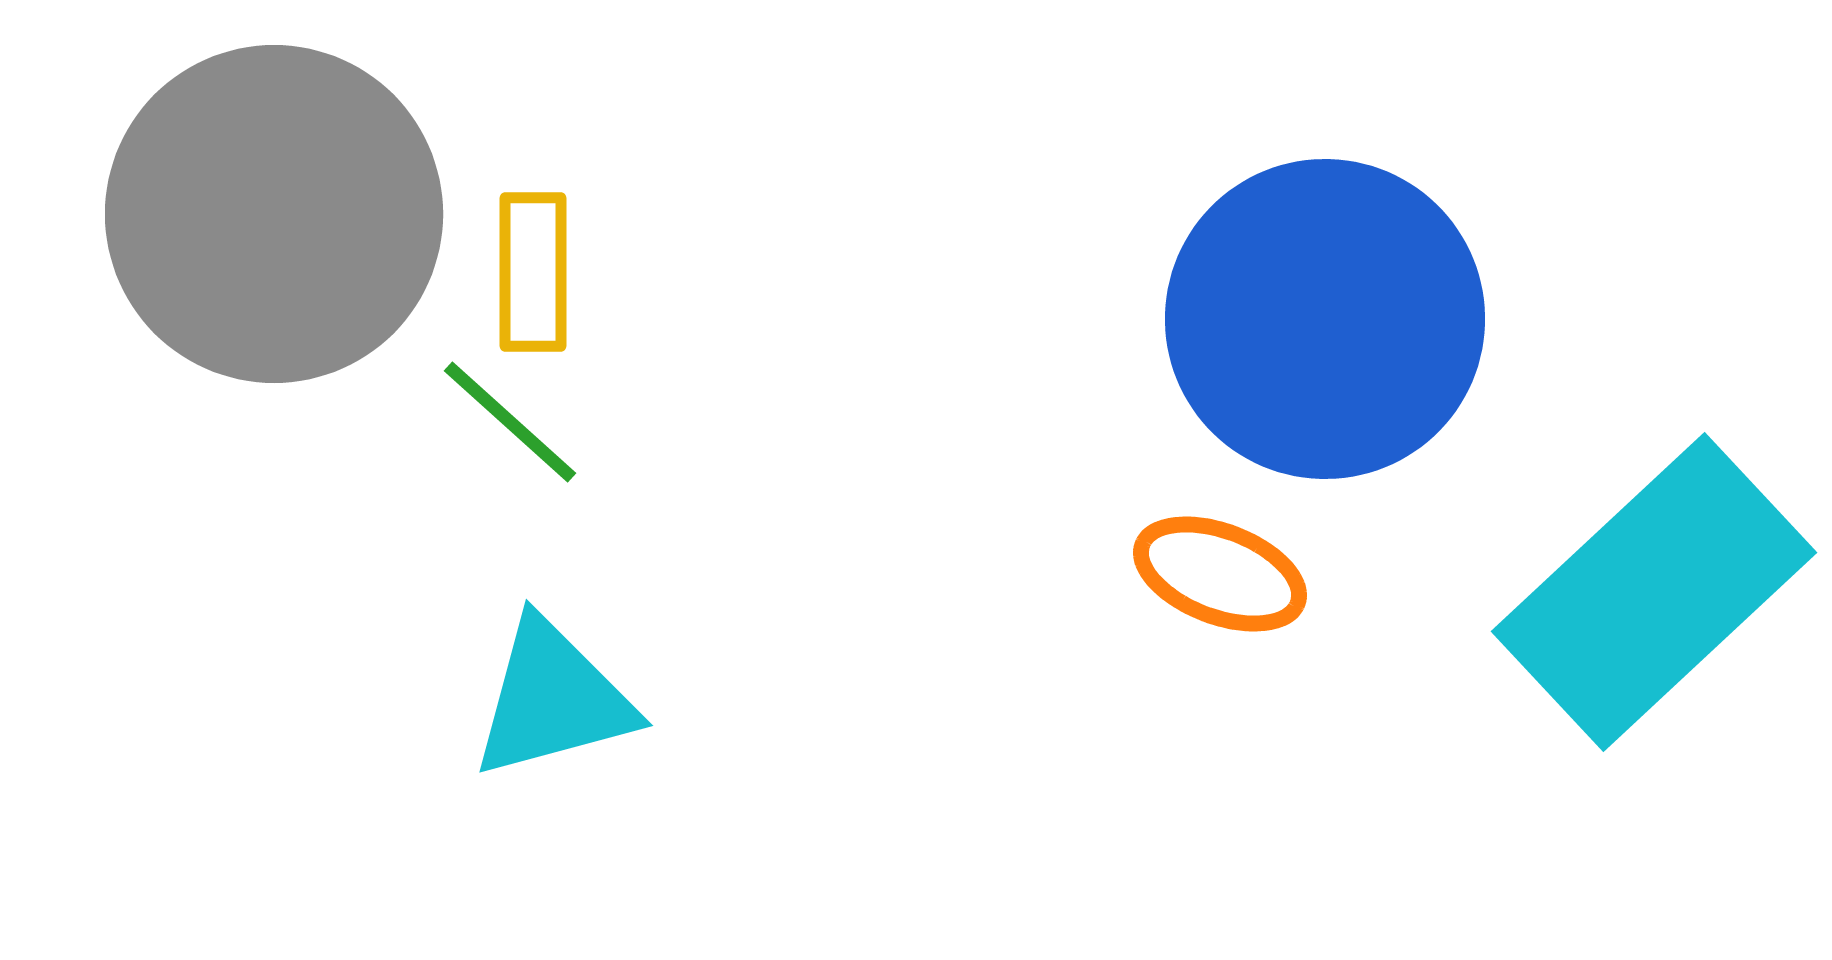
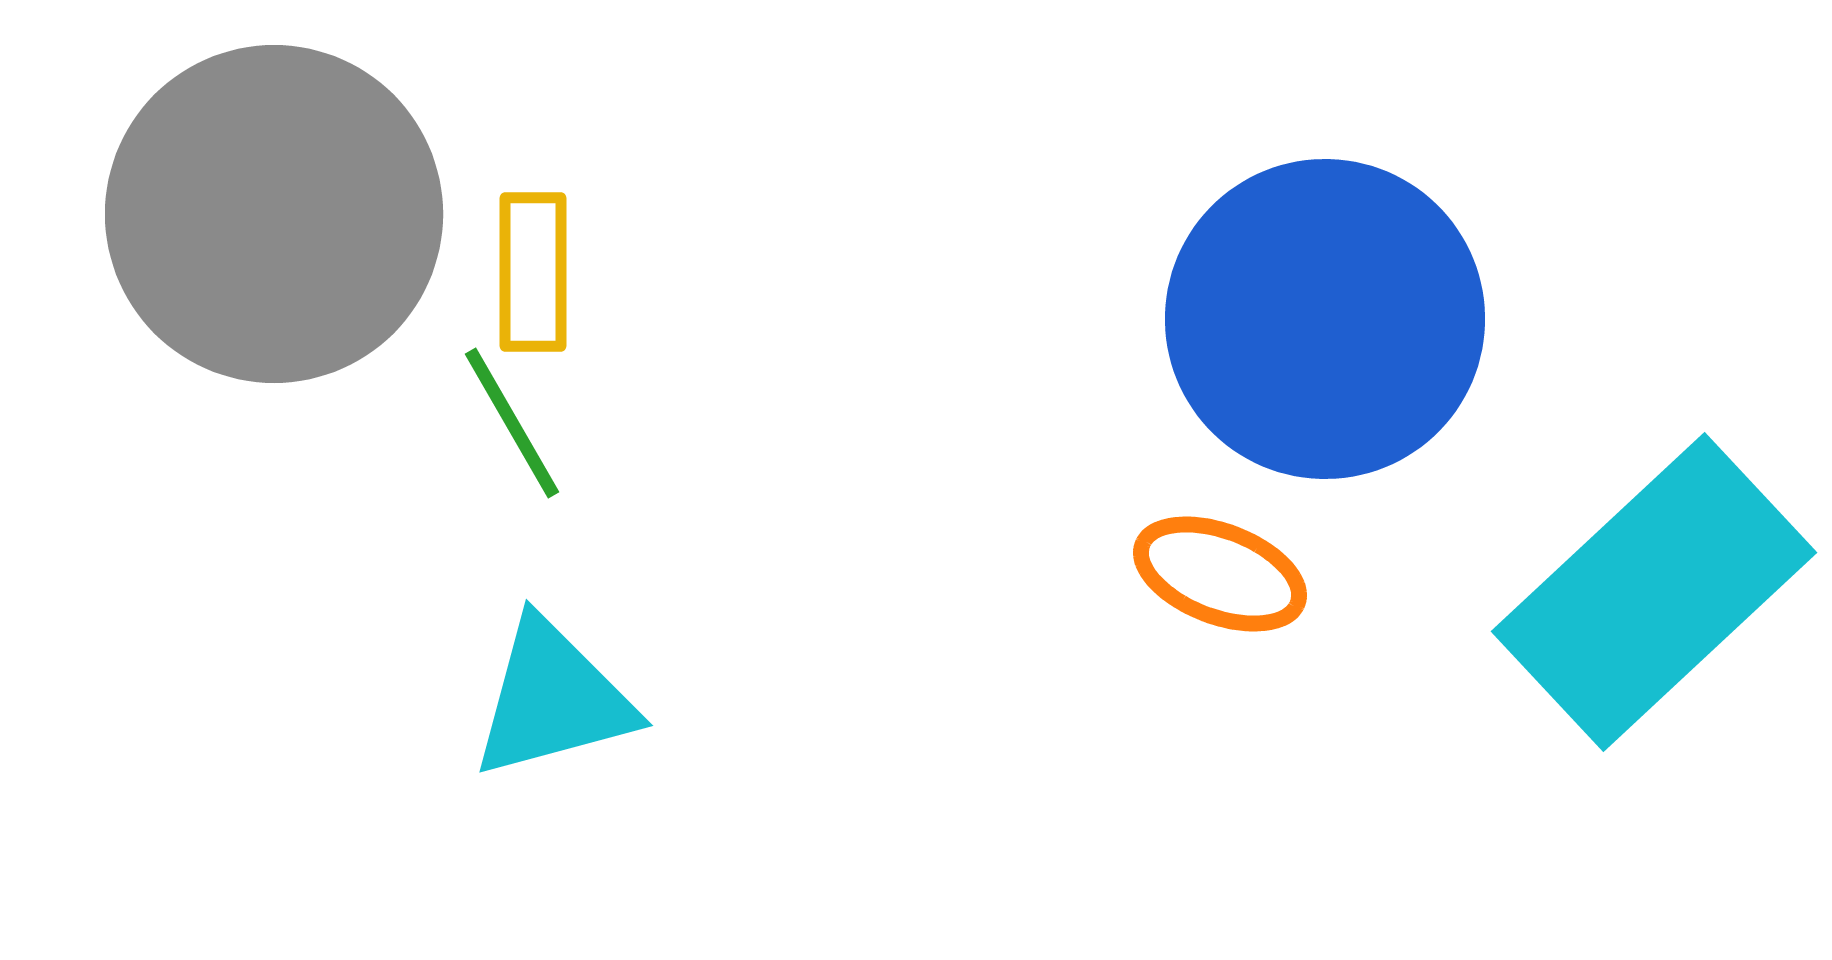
green line: moved 2 px right, 1 px down; rotated 18 degrees clockwise
